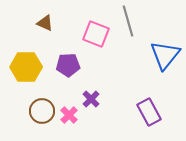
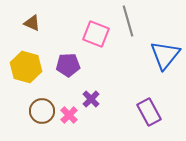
brown triangle: moved 13 px left
yellow hexagon: rotated 16 degrees clockwise
